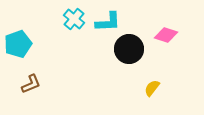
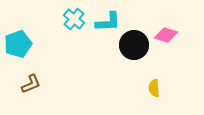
black circle: moved 5 px right, 4 px up
yellow semicircle: moved 2 px right; rotated 42 degrees counterclockwise
